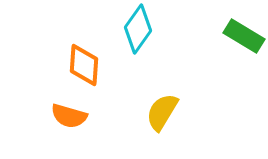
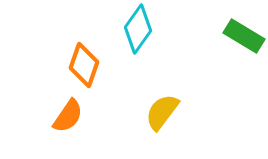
orange diamond: rotated 15 degrees clockwise
yellow semicircle: rotated 6 degrees clockwise
orange semicircle: moved 1 px left; rotated 72 degrees counterclockwise
